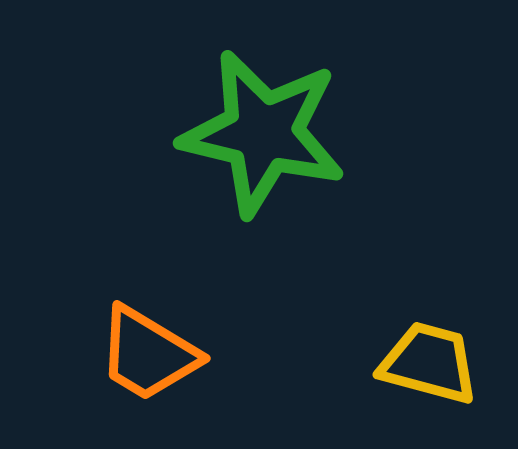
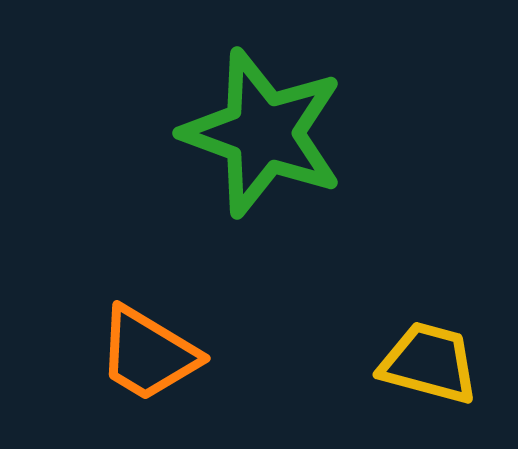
green star: rotated 7 degrees clockwise
